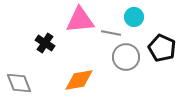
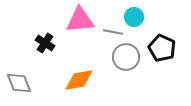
gray line: moved 2 px right, 1 px up
